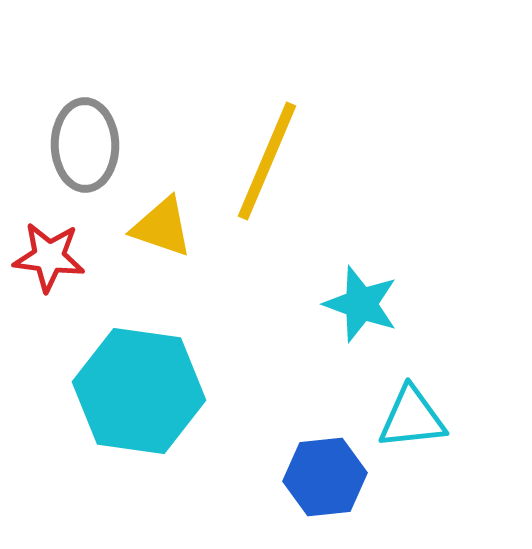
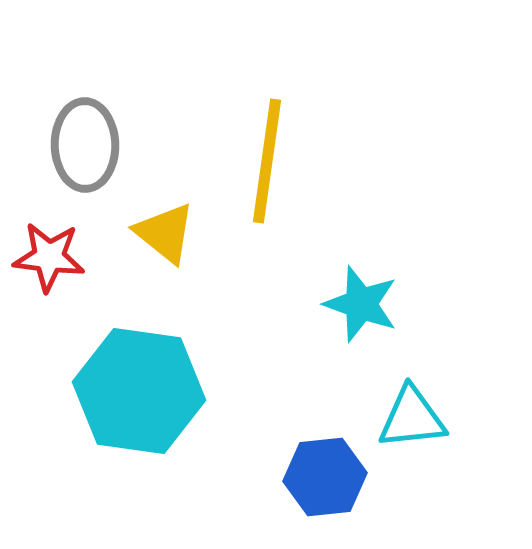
yellow line: rotated 15 degrees counterclockwise
yellow triangle: moved 3 px right, 6 px down; rotated 20 degrees clockwise
